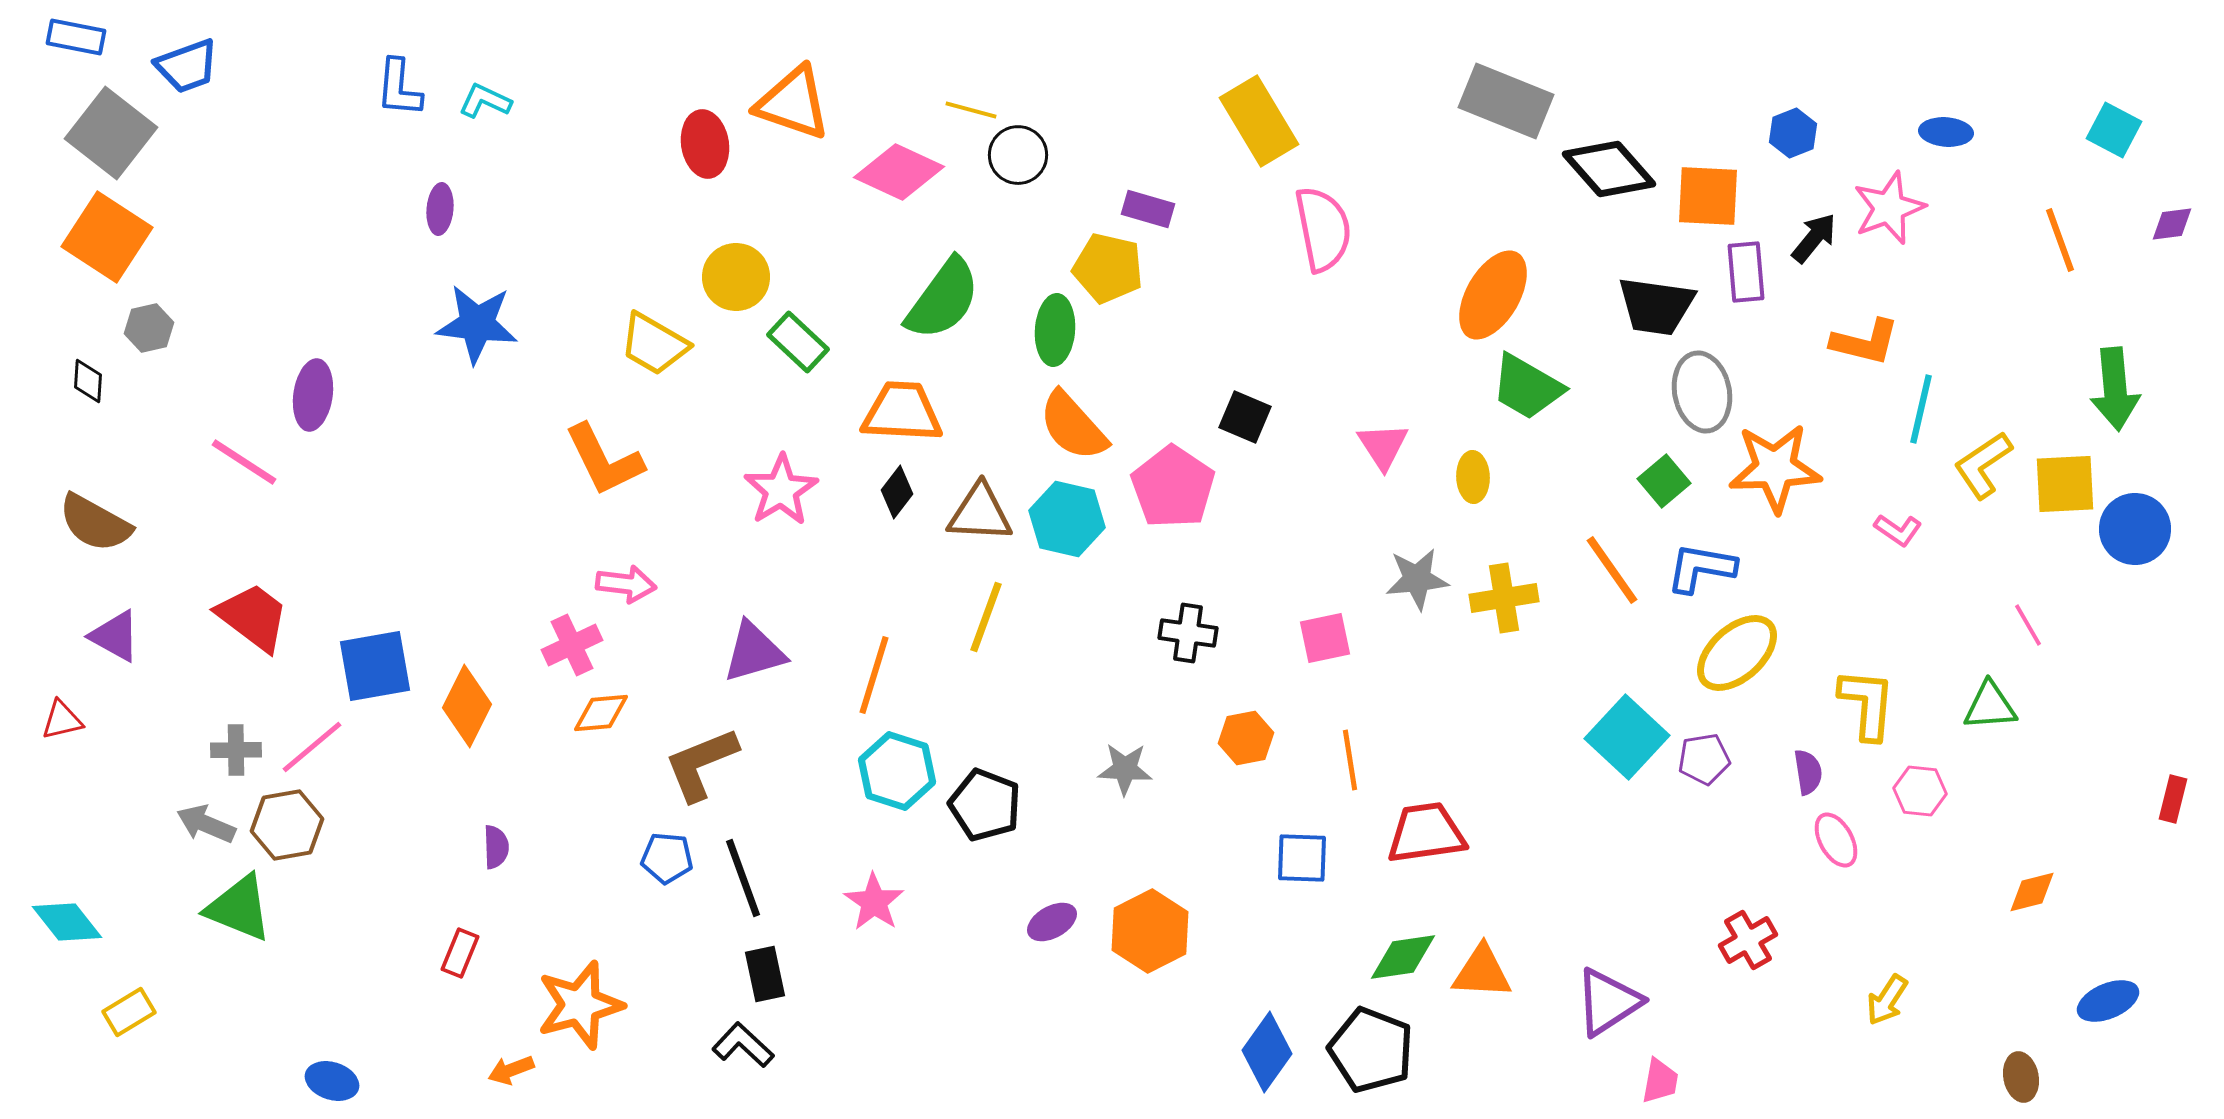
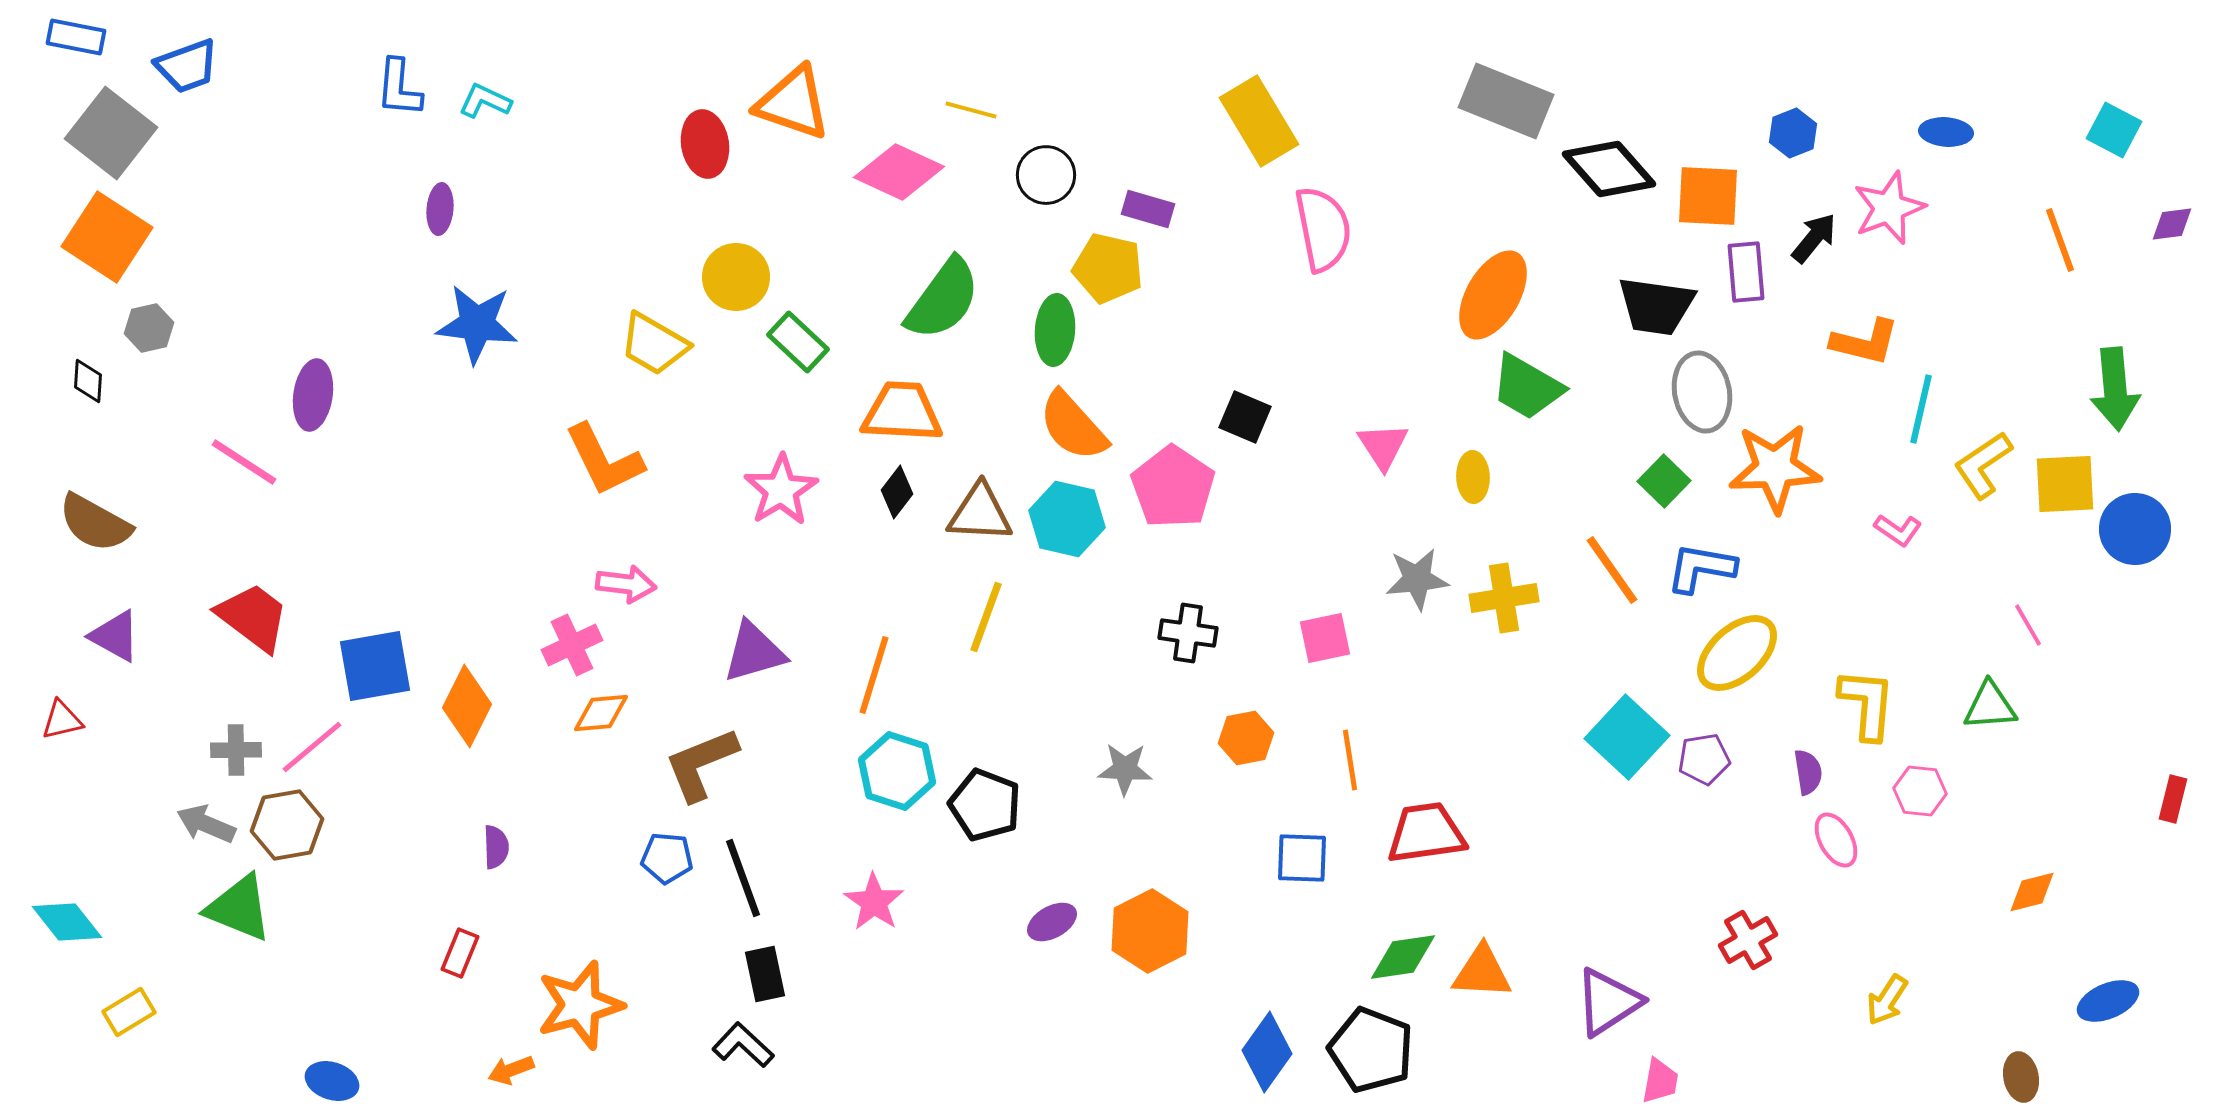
black circle at (1018, 155): moved 28 px right, 20 px down
green square at (1664, 481): rotated 6 degrees counterclockwise
